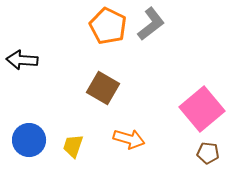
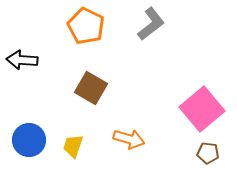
orange pentagon: moved 22 px left
brown square: moved 12 px left
